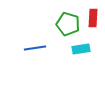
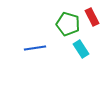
red rectangle: moved 1 px left, 1 px up; rotated 30 degrees counterclockwise
cyan rectangle: rotated 66 degrees clockwise
